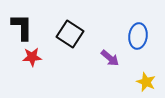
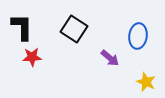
black square: moved 4 px right, 5 px up
